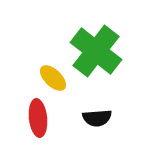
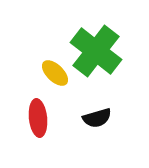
yellow ellipse: moved 2 px right, 5 px up
black semicircle: rotated 12 degrees counterclockwise
